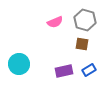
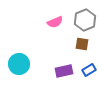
gray hexagon: rotated 20 degrees clockwise
